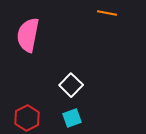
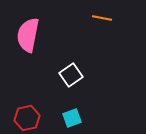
orange line: moved 5 px left, 5 px down
white square: moved 10 px up; rotated 10 degrees clockwise
red hexagon: rotated 15 degrees clockwise
